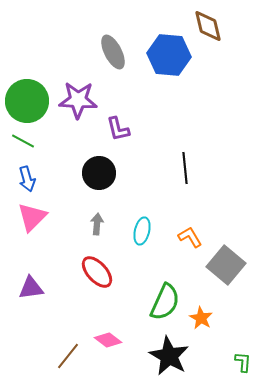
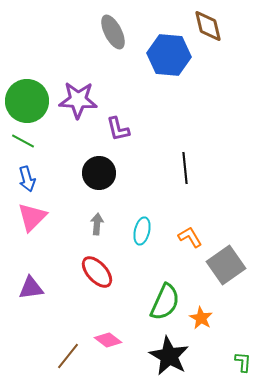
gray ellipse: moved 20 px up
gray square: rotated 15 degrees clockwise
